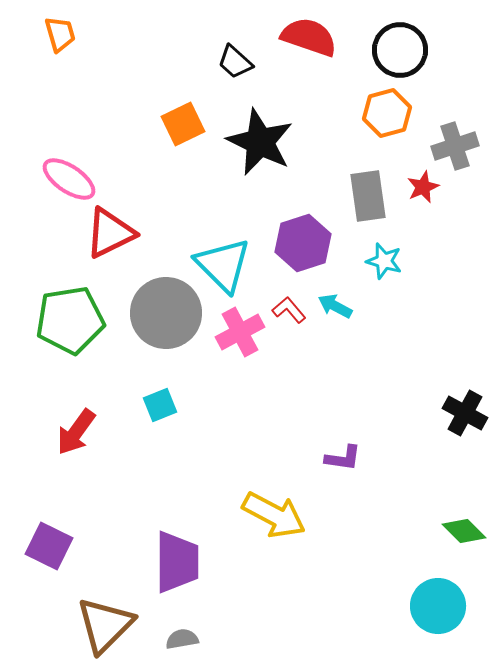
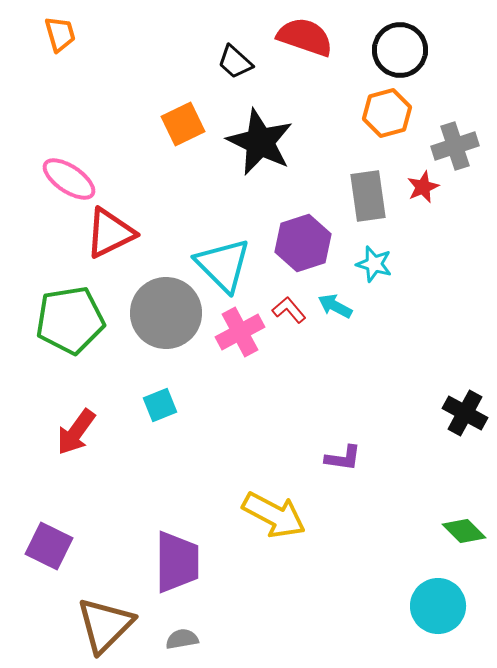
red semicircle: moved 4 px left
cyan star: moved 10 px left, 3 px down
